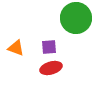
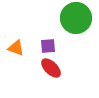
purple square: moved 1 px left, 1 px up
red ellipse: rotated 60 degrees clockwise
